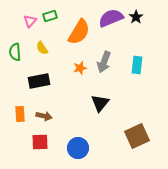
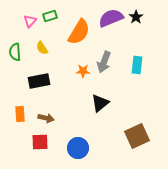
orange star: moved 3 px right, 3 px down; rotated 16 degrees clockwise
black triangle: rotated 12 degrees clockwise
brown arrow: moved 2 px right, 2 px down
